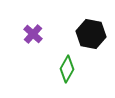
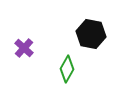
purple cross: moved 9 px left, 14 px down
